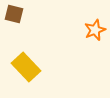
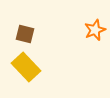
brown square: moved 11 px right, 20 px down
